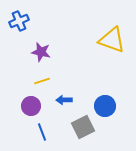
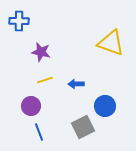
blue cross: rotated 24 degrees clockwise
yellow triangle: moved 1 px left, 3 px down
yellow line: moved 3 px right, 1 px up
blue arrow: moved 12 px right, 16 px up
blue line: moved 3 px left
